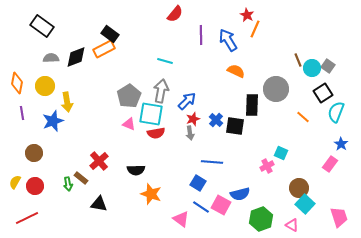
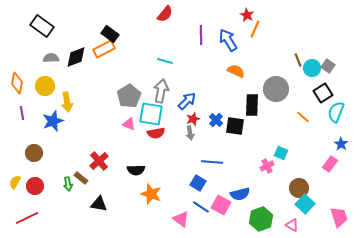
red semicircle at (175, 14): moved 10 px left
